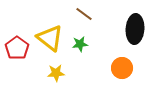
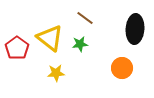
brown line: moved 1 px right, 4 px down
